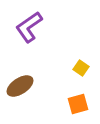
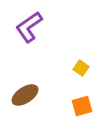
brown ellipse: moved 5 px right, 9 px down
orange square: moved 4 px right, 2 px down
